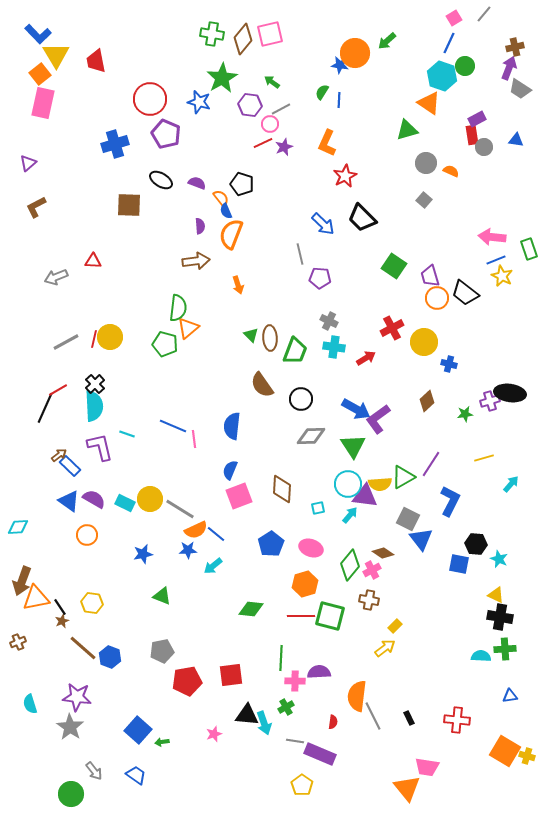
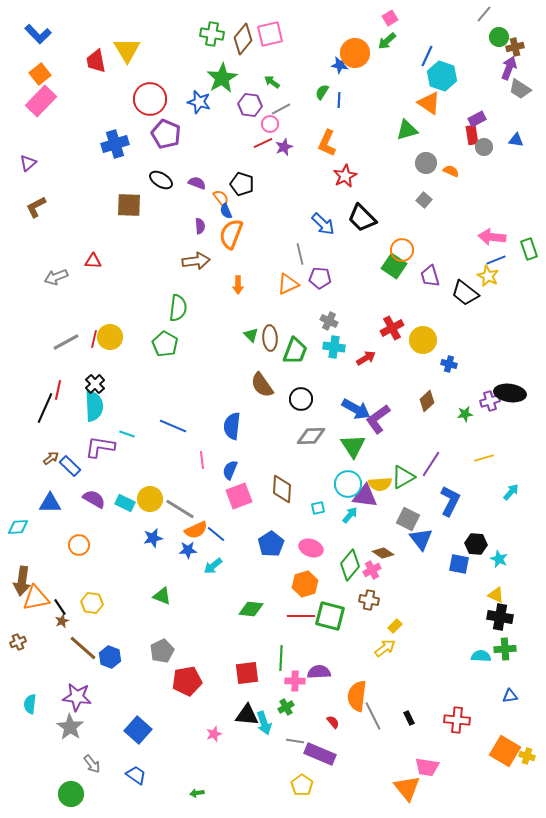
pink square at (454, 18): moved 64 px left
blue line at (449, 43): moved 22 px left, 13 px down
yellow triangle at (56, 55): moved 71 px right, 5 px up
green circle at (465, 66): moved 34 px right, 29 px up
pink rectangle at (43, 103): moved 2 px left, 2 px up; rotated 32 degrees clockwise
yellow star at (502, 276): moved 14 px left
orange arrow at (238, 285): rotated 18 degrees clockwise
orange circle at (437, 298): moved 35 px left, 48 px up
orange triangle at (188, 328): moved 100 px right, 44 px up; rotated 15 degrees clockwise
yellow circle at (424, 342): moved 1 px left, 2 px up
green pentagon at (165, 344): rotated 15 degrees clockwise
red line at (58, 390): rotated 48 degrees counterclockwise
pink line at (194, 439): moved 8 px right, 21 px down
purple L-shape at (100, 447): rotated 68 degrees counterclockwise
brown arrow at (59, 455): moved 8 px left, 3 px down
cyan arrow at (511, 484): moved 8 px down
blue triangle at (69, 501): moved 19 px left, 2 px down; rotated 35 degrees counterclockwise
orange circle at (87, 535): moved 8 px left, 10 px down
blue star at (143, 554): moved 10 px right, 16 px up
brown arrow at (22, 581): rotated 12 degrees counterclockwise
gray pentagon at (162, 651): rotated 15 degrees counterclockwise
red square at (231, 675): moved 16 px right, 2 px up
cyan semicircle at (30, 704): rotated 24 degrees clockwise
red semicircle at (333, 722): rotated 48 degrees counterclockwise
green arrow at (162, 742): moved 35 px right, 51 px down
gray arrow at (94, 771): moved 2 px left, 7 px up
